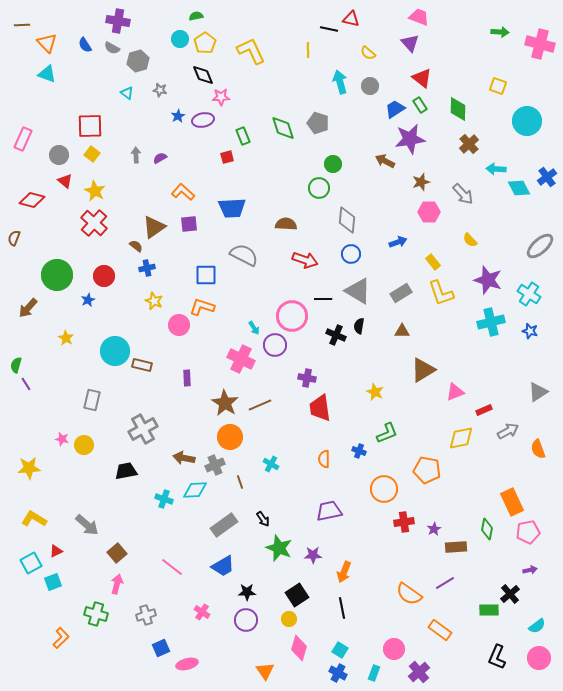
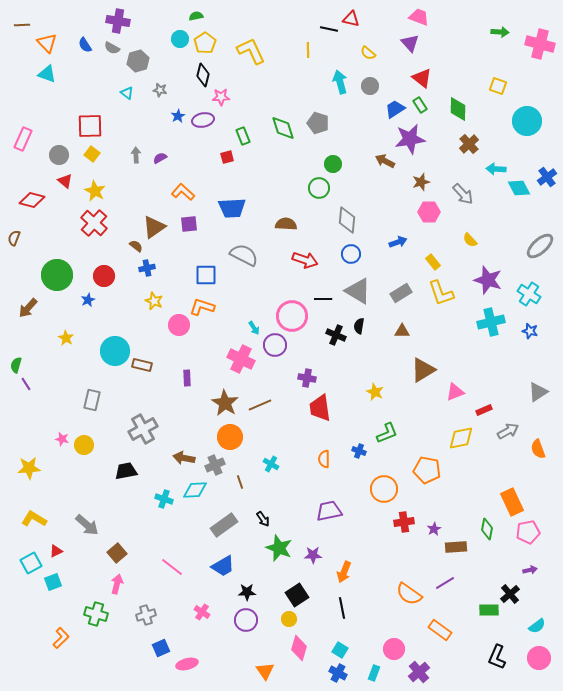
black diamond at (203, 75): rotated 35 degrees clockwise
